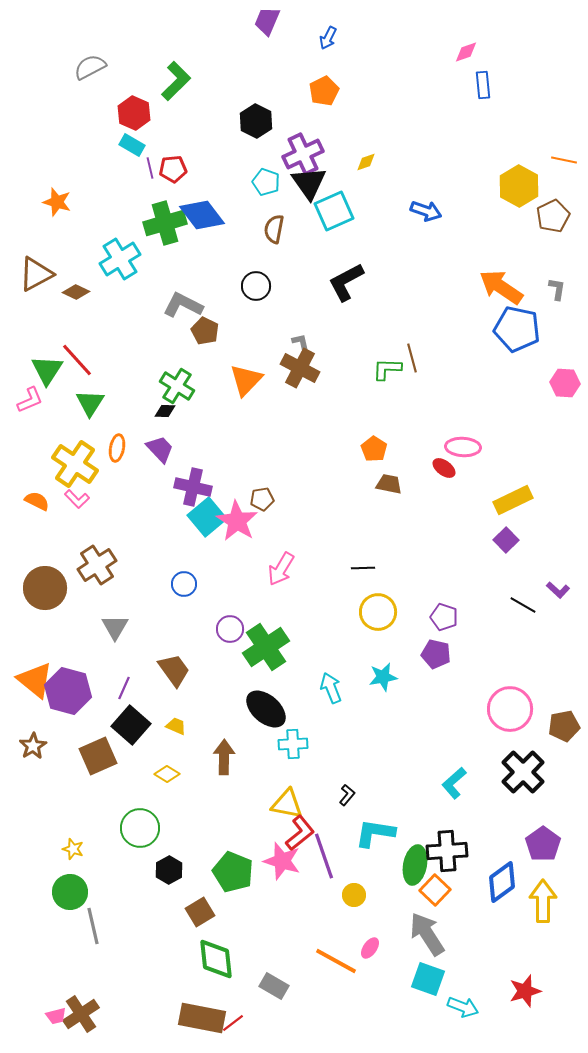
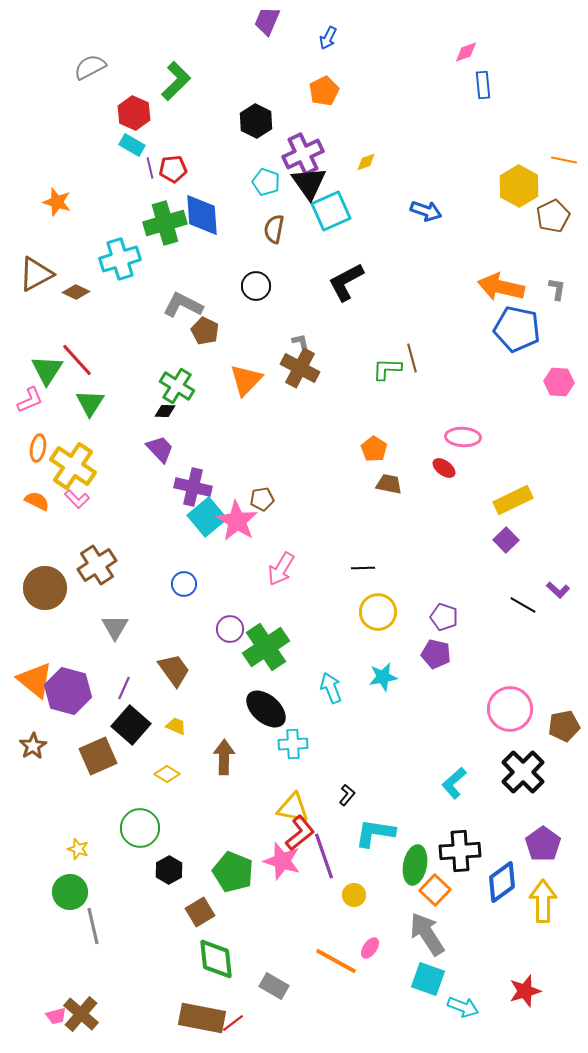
cyan square at (334, 211): moved 3 px left
blue diamond at (202, 215): rotated 33 degrees clockwise
cyan cross at (120, 259): rotated 15 degrees clockwise
orange arrow at (501, 287): rotated 21 degrees counterclockwise
pink hexagon at (565, 383): moved 6 px left, 1 px up
pink ellipse at (463, 447): moved 10 px up
orange ellipse at (117, 448): moved 79 px left
yellow cross at (75, 464): moved 2 px left, 2 px down
yellow triangle at (287, 804): moved 6 px right, 4 px down
yellow star at (73, 849): moved 5 px right
black cross at (447, 851): moved 13 px right
brown cross at (81, 1014): rotated 15 degrees counterclockwise
